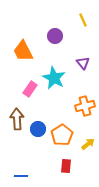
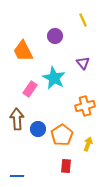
yellow arrow: rotated 32 degrees counterclockwise
blue line: moved 4 px left
